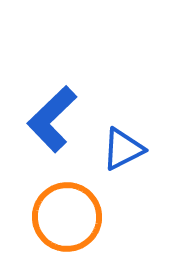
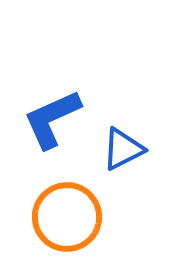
blue L-shape: rotated 20 degrees clockwise
